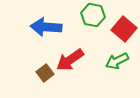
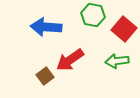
green arrow: rotated 20 degrees clockwise
brown square: moved 3 px down
